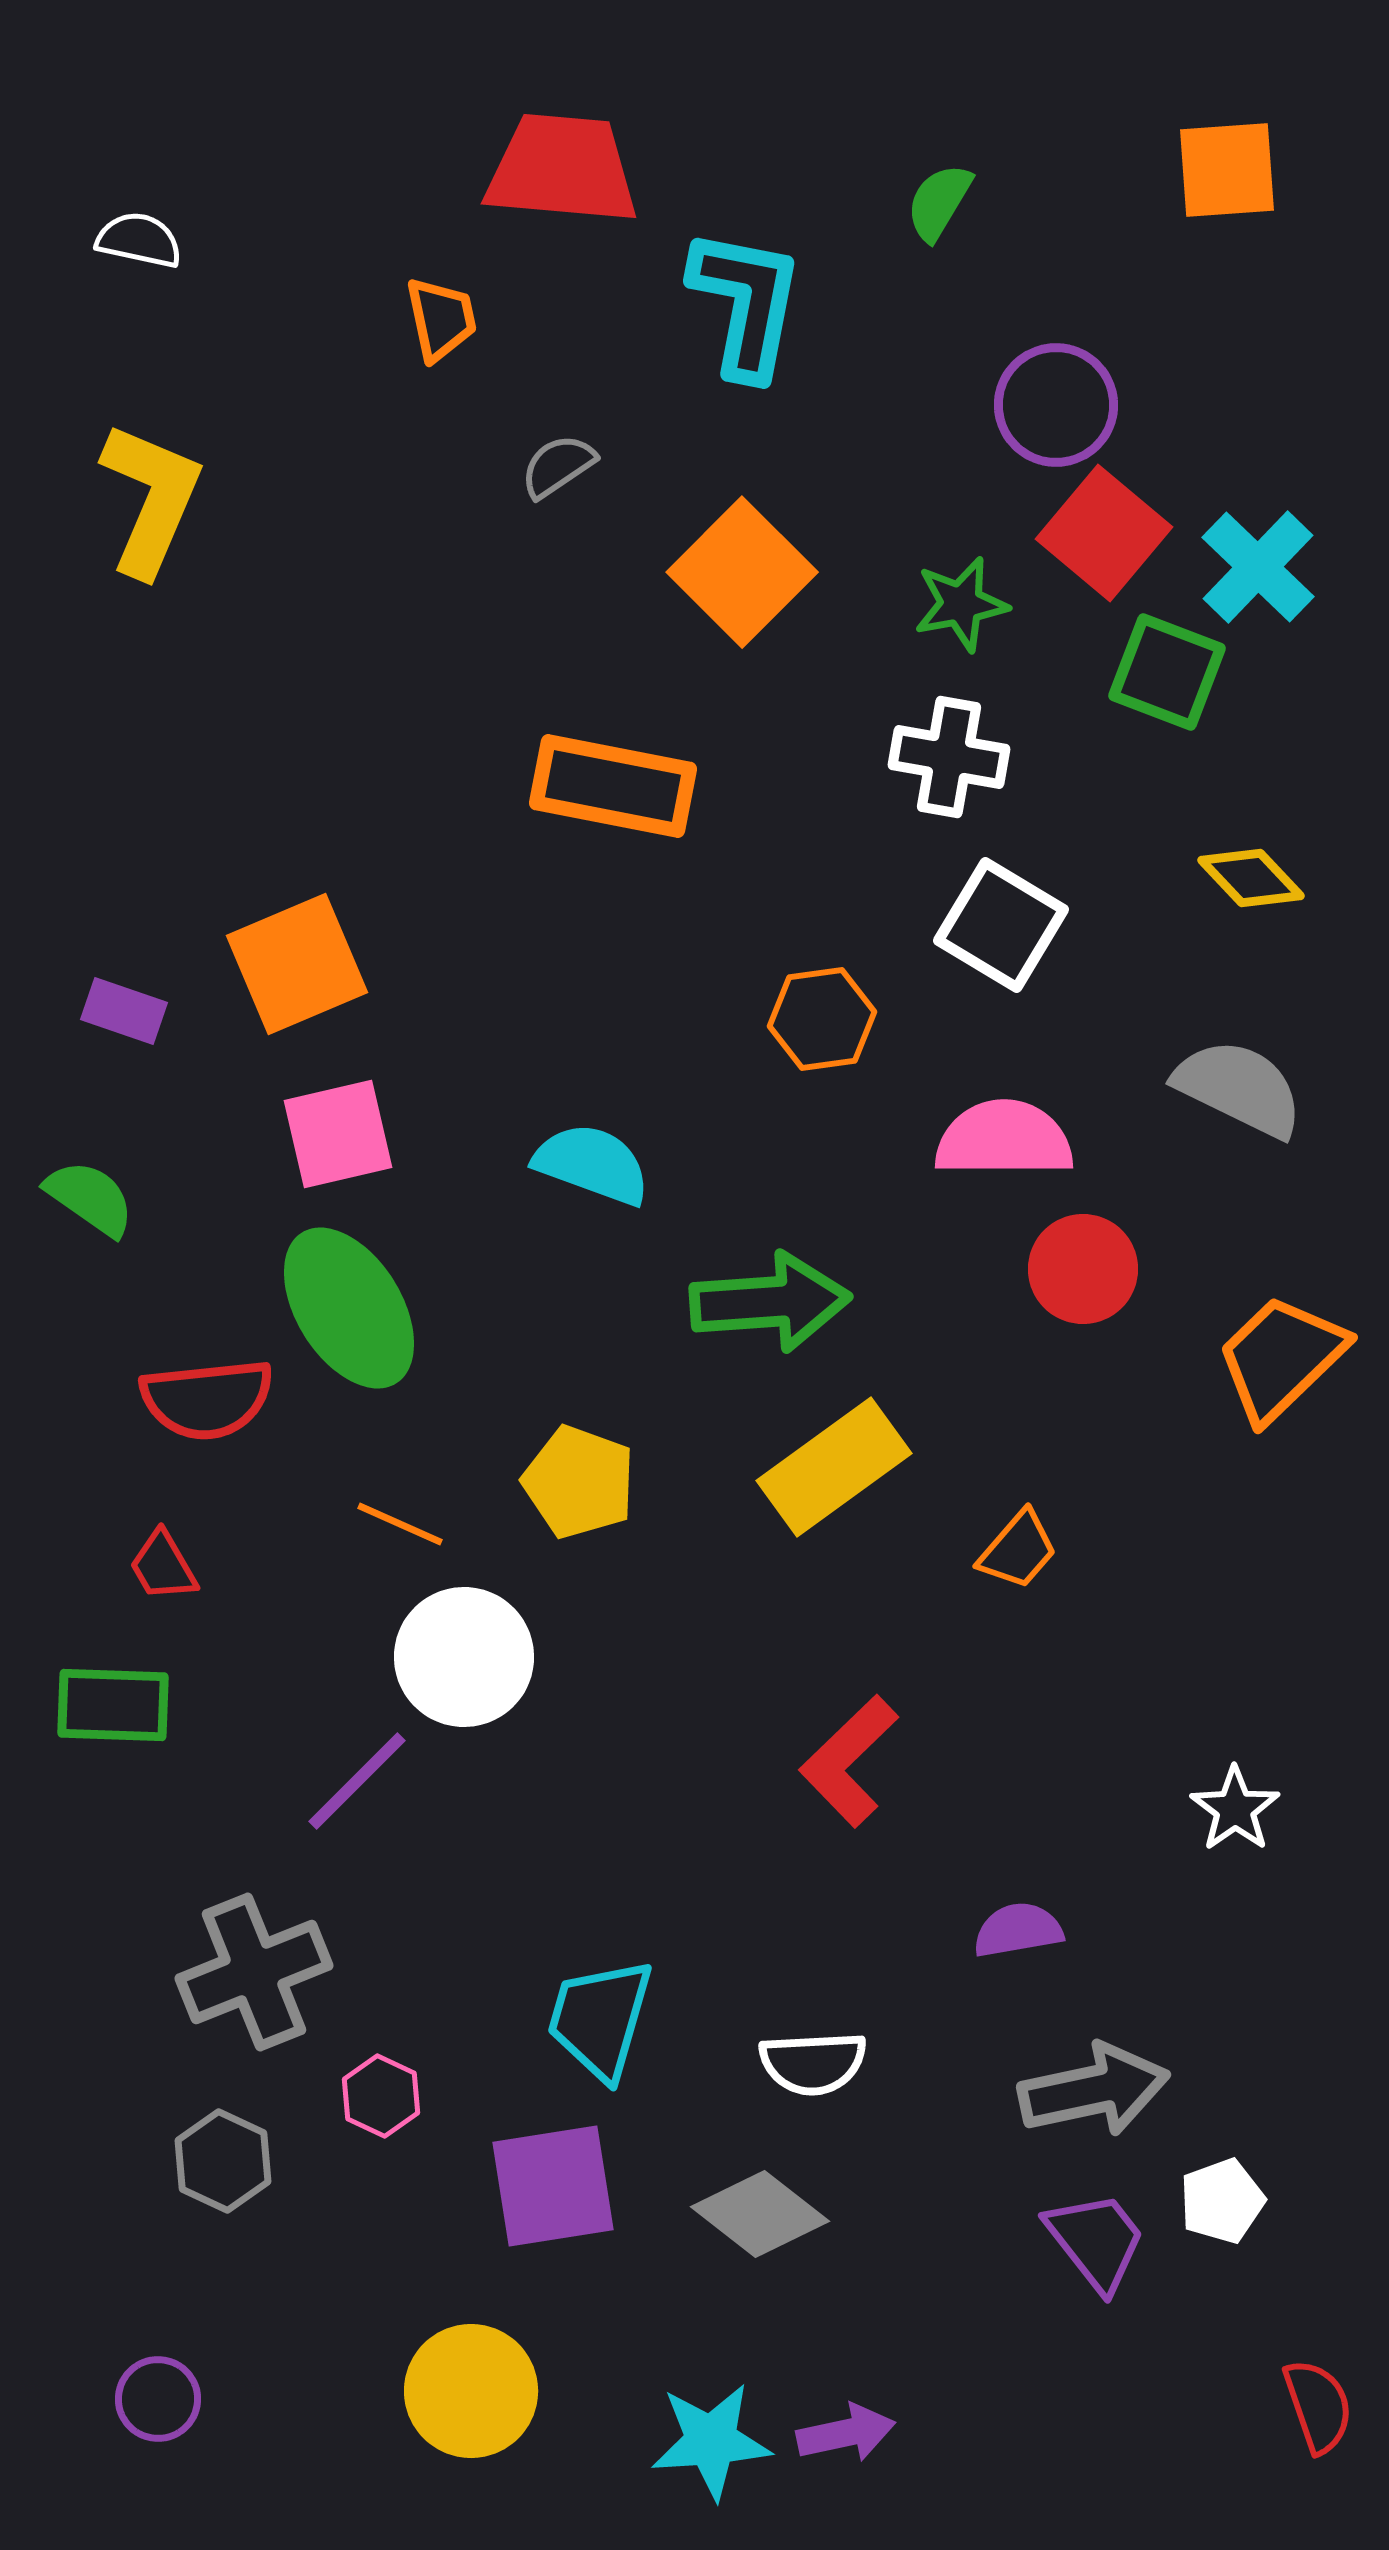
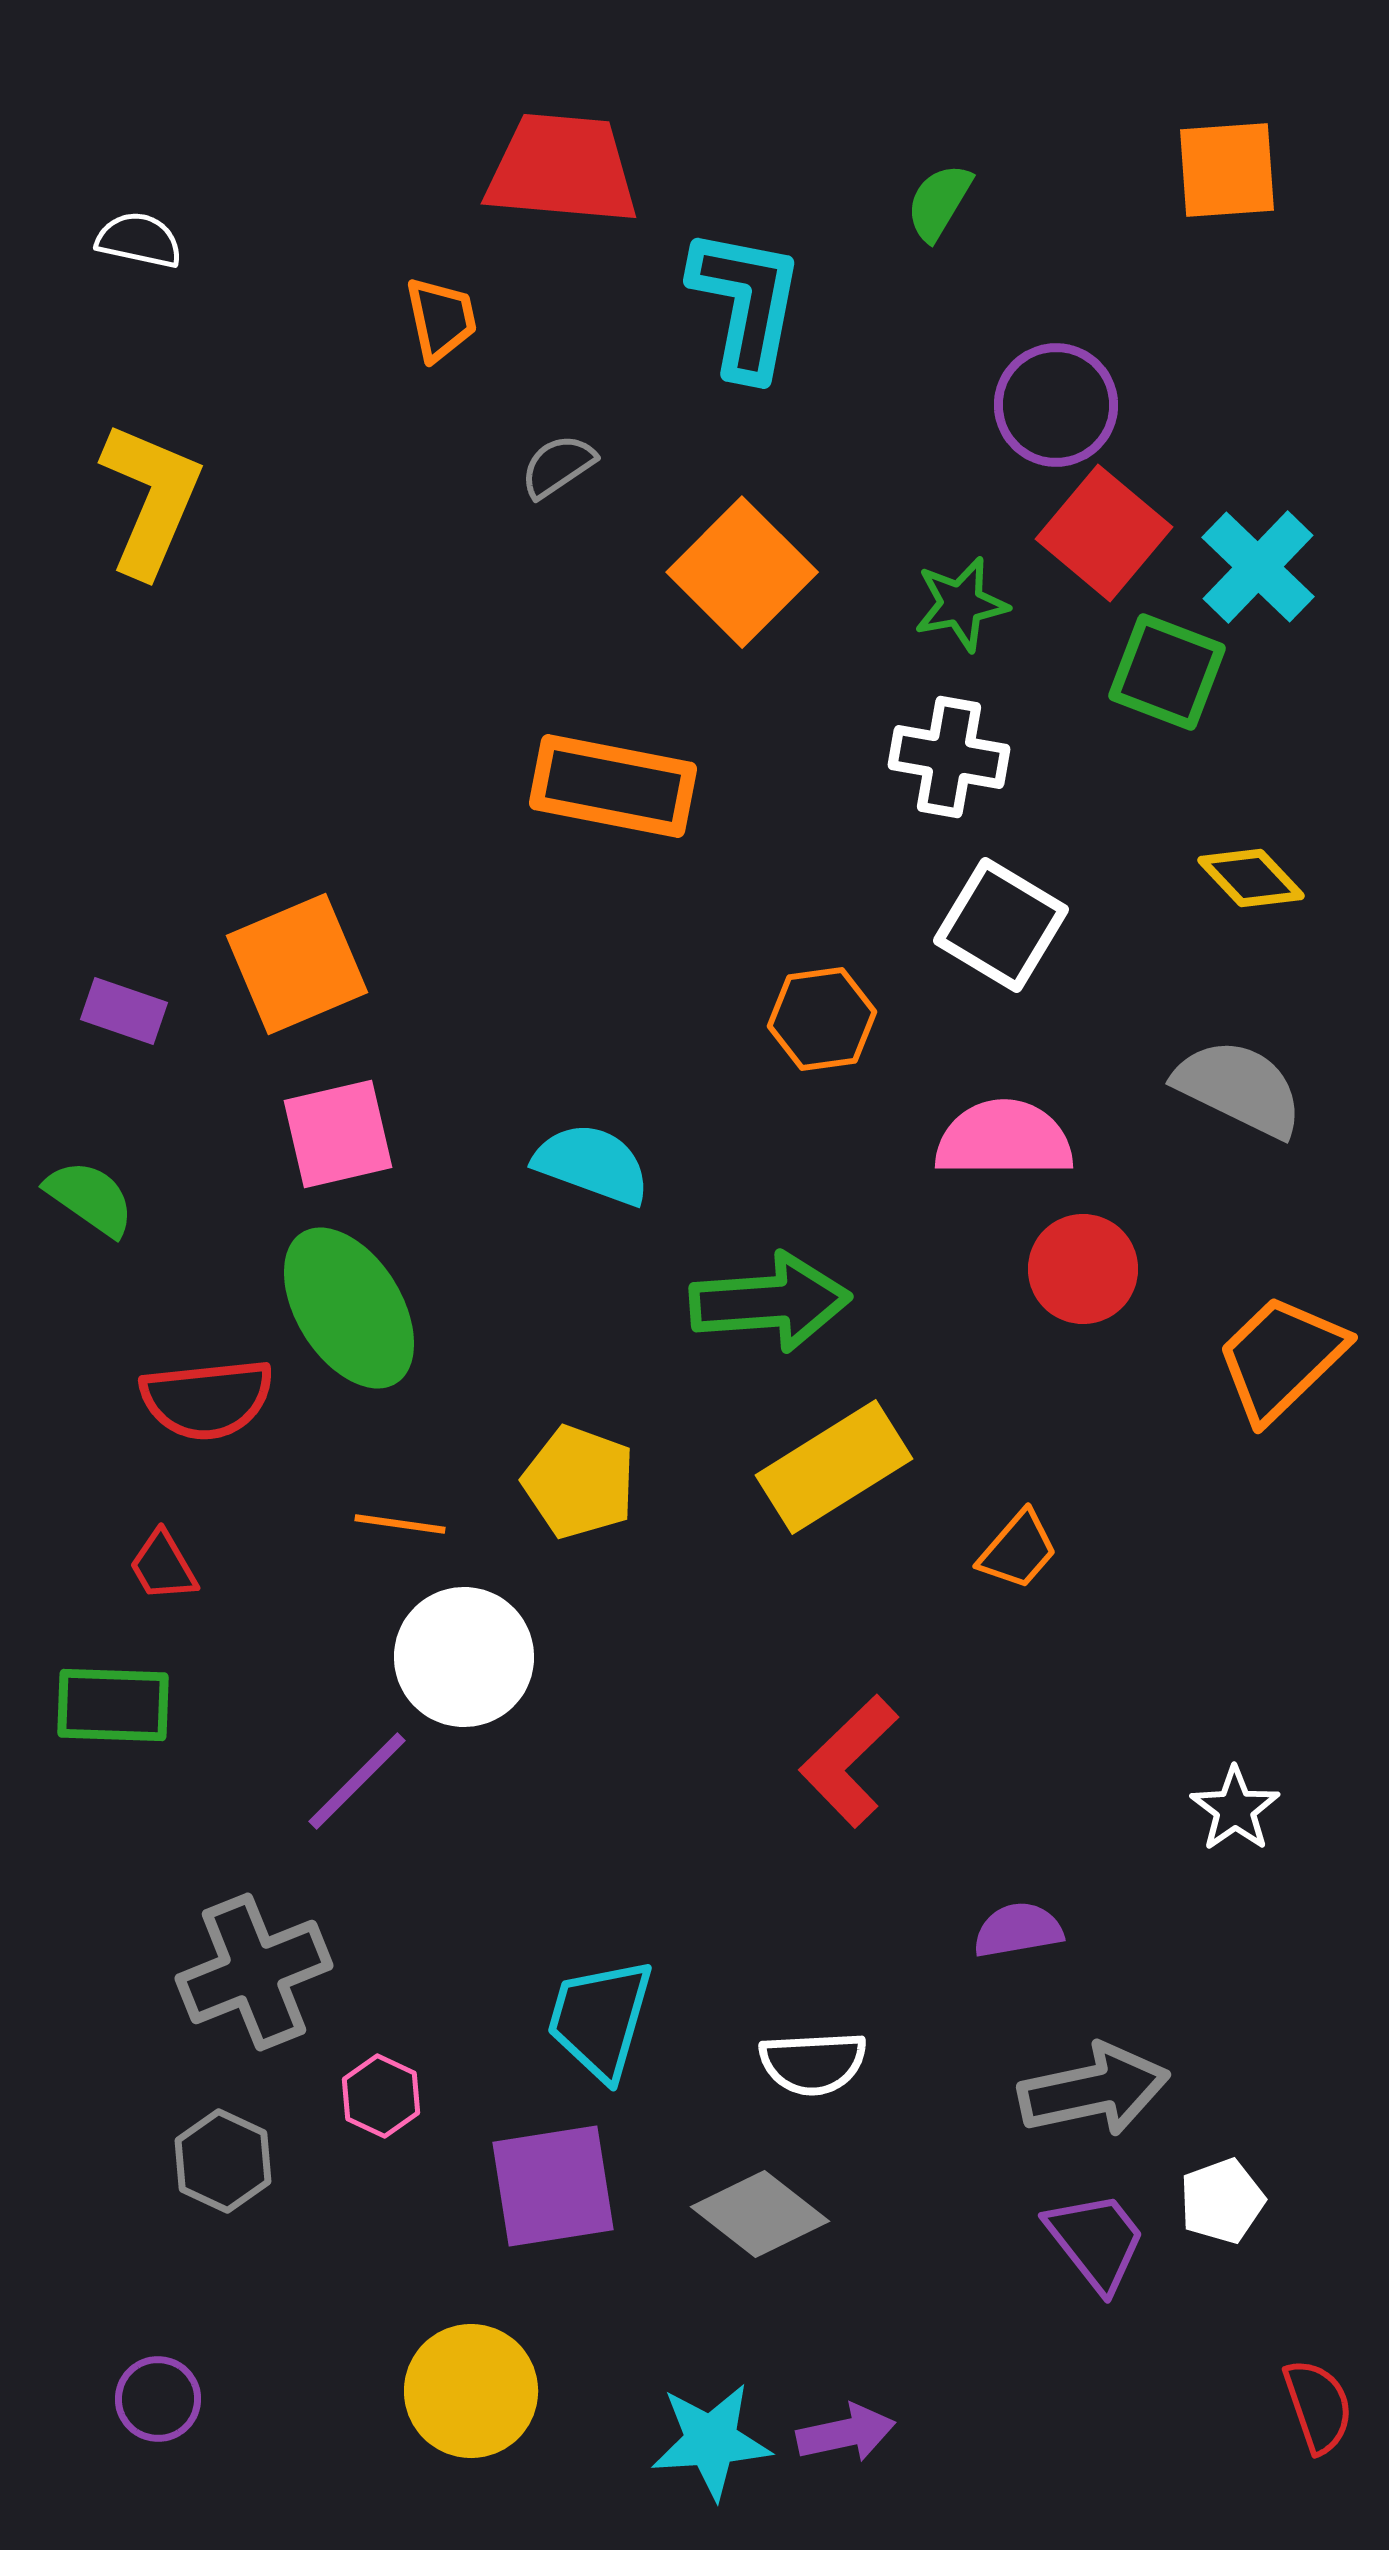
yellow rectangle at (834, 1467): rotated 4 degrees clockwise
orange line at (400, 1524): rotated 16 degrees counterclockwise
